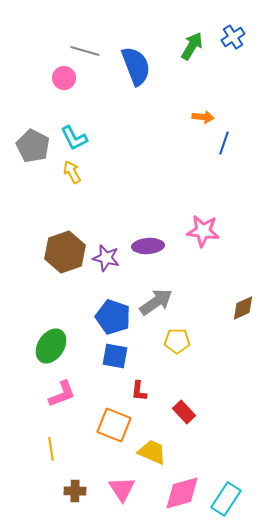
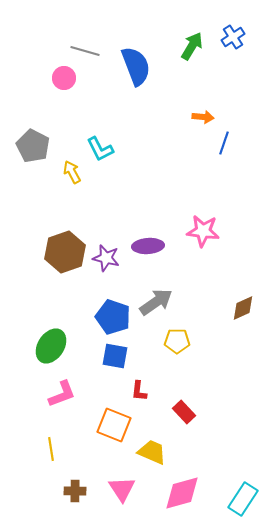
cyan L-shape: moved 26 px right, 11 px down
cyan rectangle: moved 17 px right
